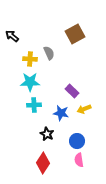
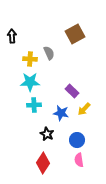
black arrow: rotated 48 degrees clockwise
yellow arrow: rotated 24 degrees counterclockwise
blue circle: moved 1 px up
